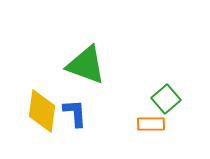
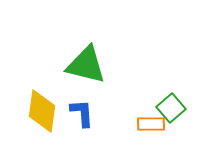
green triangle: rotated 6 degrees counterclockwise
green square: moved 5 px right, 9 px down
blue L-shape: moved 7 px right
